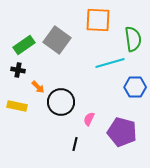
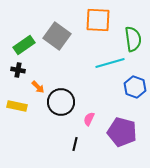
gray square: moved 4 px up
blue hexagon: rotated 20 degrees clockwise
